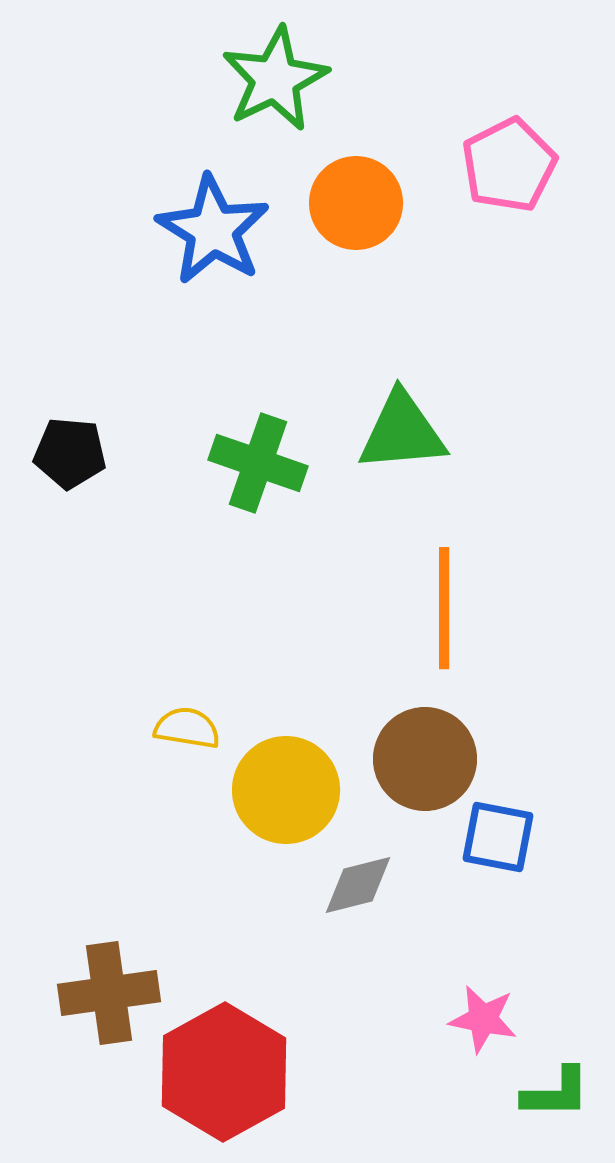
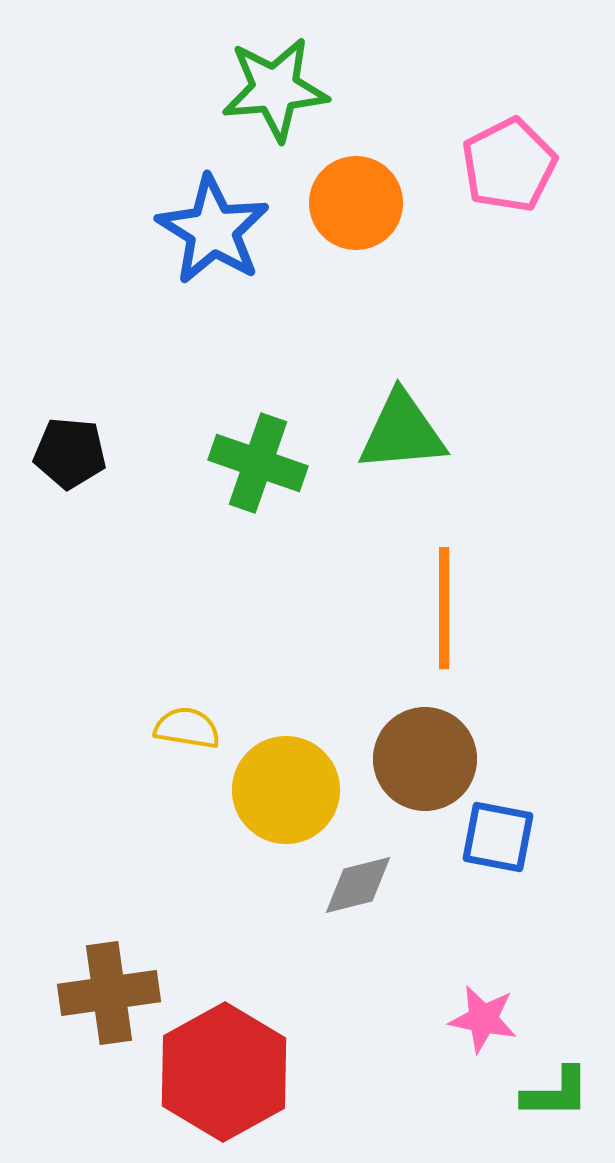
green star: moved 10 px down; rotated 21 degrees clockwise
